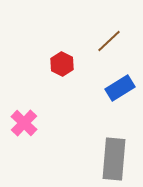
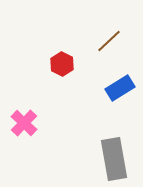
gray rectangle: rotated 15 degrees counterclockwise
